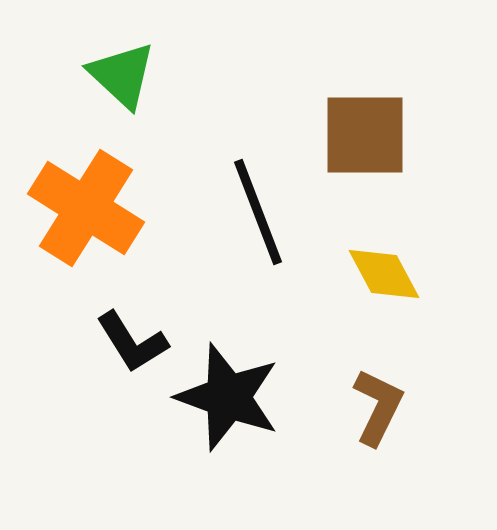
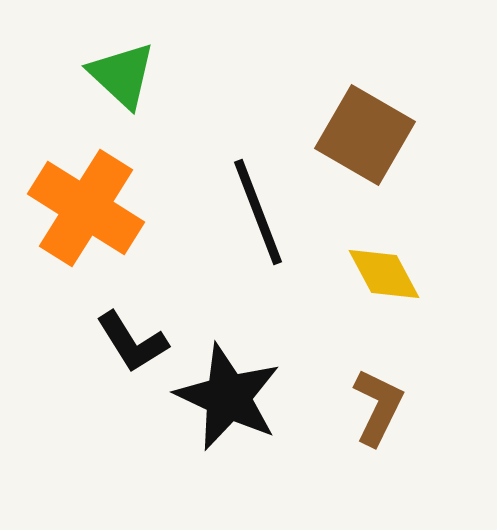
brown square: rotated 30 degrees clockwise
black star: rotated 5 degrees clockwise
